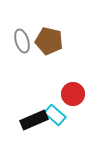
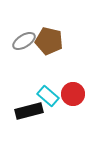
gray ellipse: moved 2 px right; rotated 75 degrees clockwise
cyan rectangle: moved 7 px left, 19 px up
black rectangle: moved 5 px left, 9 px up; rotated 8 degrees clockwise
